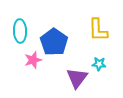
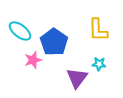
cyan ellipse: rotated 50 degrees counterclockwise
